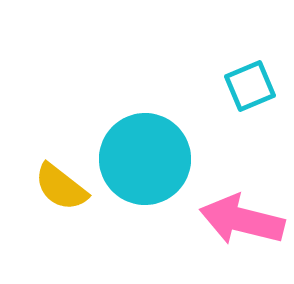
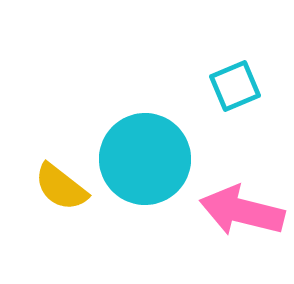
cyan square: moved 15 px left
pink arrow: moved 9 px up
